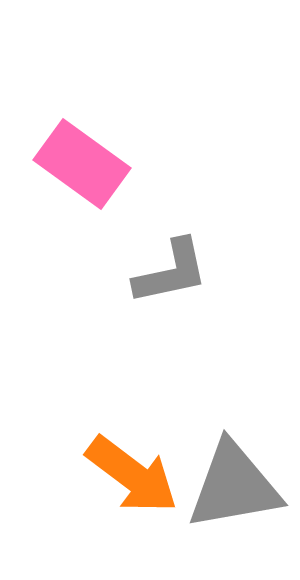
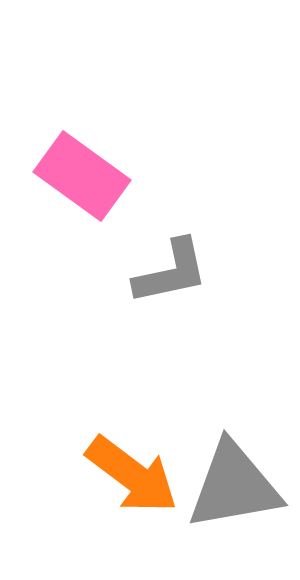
pink rectangle: moved 12 px down
